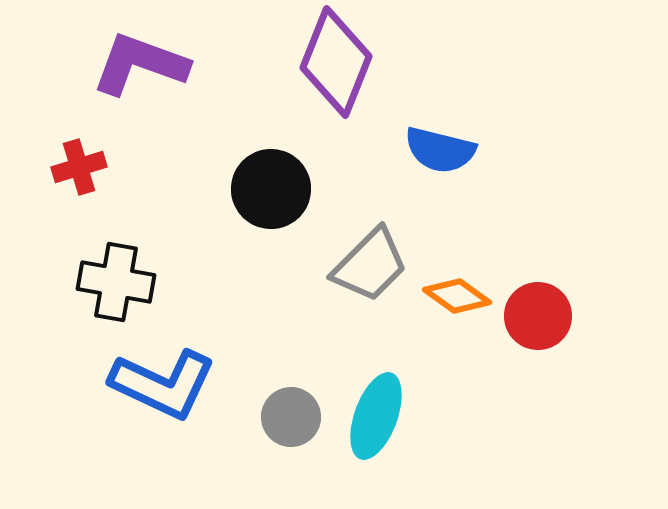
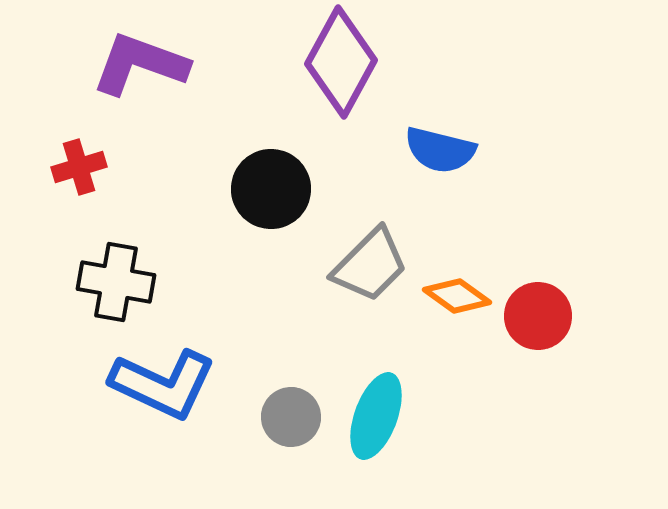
purple diamond: moved 5 px right; rotated 7 degrees clockwise
